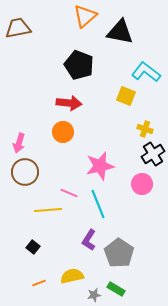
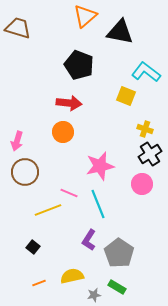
brown trapezoid: rotated 28 degrees clockwise
pink arrow: moved 2 px left, 2 px up
black cross: moved 3 px left
yellow line: rotated 16 degrees counterclockwise
green rectangle: moved 1 px right, 2 px up
